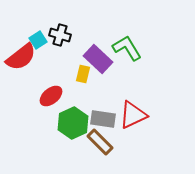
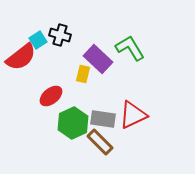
green L-shape: moved 3 px right
